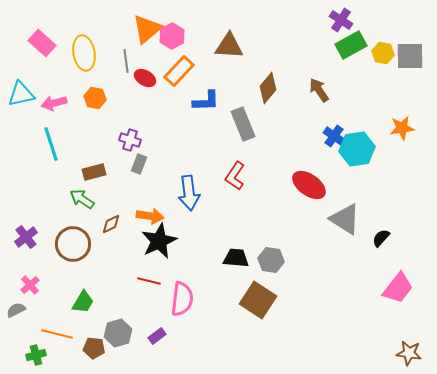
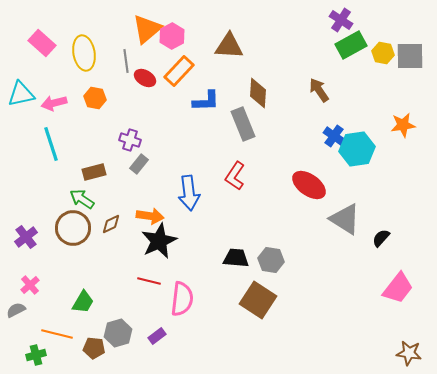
brown diamond at (268, 88): moved 10 px left, 5 px down; rotated 36 degrees counterclockwise
orange star at (402, 128): moved 1 px right, 3 px up
gray rectangle at (139, 164): rotated 18 degrees clockwise
brown circle at (73, 244): moved 16 px up
